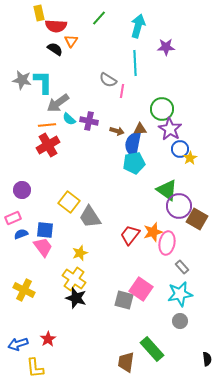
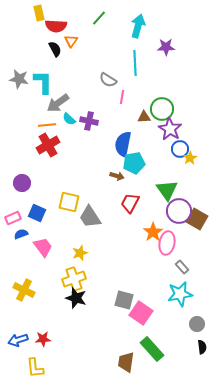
black semicircle at (55, 49): rotated 28 degrees clockwise
gray star at (22, 80): moved 3 px left, 1 px up
pink line at (122, 91): moved 6 px down
brown triangle at (140, 129): moved 4 px right, 12 px up
brown arrow at (117, 131): moved 45 px down
blue semicircle at (133, 144): moved 10 px left
purple circle at (22, 190): moved 7 px up
green triangle at (167, 190): rotated 20 degrees clockwise
yellow square at (69, 202): rotated 25 degrees counterclockwise
purple circle at (179, 206): moved 5 px down
blue square at (45, 230): moved 8 px left, 17 px up; rotated 18 degrees clockwise
orange star at (153, 232): rotated 18 degrees counterclockwise
red trapezoid at (130, 235): moved 32 px up; rotated 10 degrees counterclockwise
yellow cross at (74, 279): rotated 35 degrees clockwise
pink square at (141, 289): moved 24 px down
gray circle at (180, 321): moved 17 px right, 3 px down
red star at (48, 339): moved 5 px left; rotated 28 degrees clockwise
blue arrow at (18, 344): moved 4 px up
black semicircle at (207, 359): moved 5 px left, 12 px up
